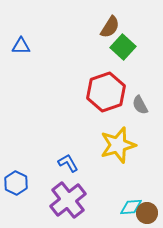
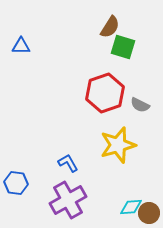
green square: rotated 25 degrees counterclockwise
red hexagon: moved 1 px left, 1 px down
gray semicircle: rotated 36 degrees counterclockwise
blue hexagon: rotated 20 degrees counterclockwise
purple cross: rotated 9 degrees clockwise
brown circle: moved 2 px right
